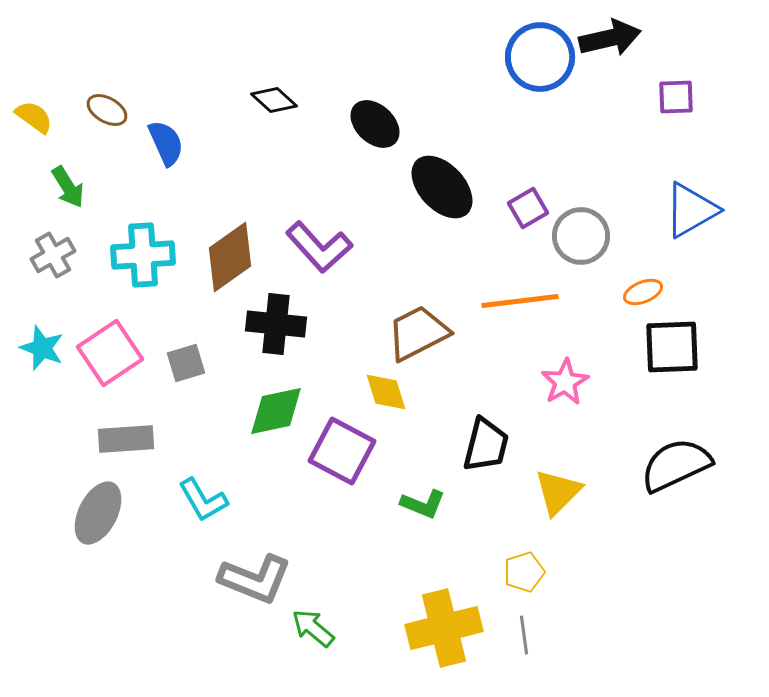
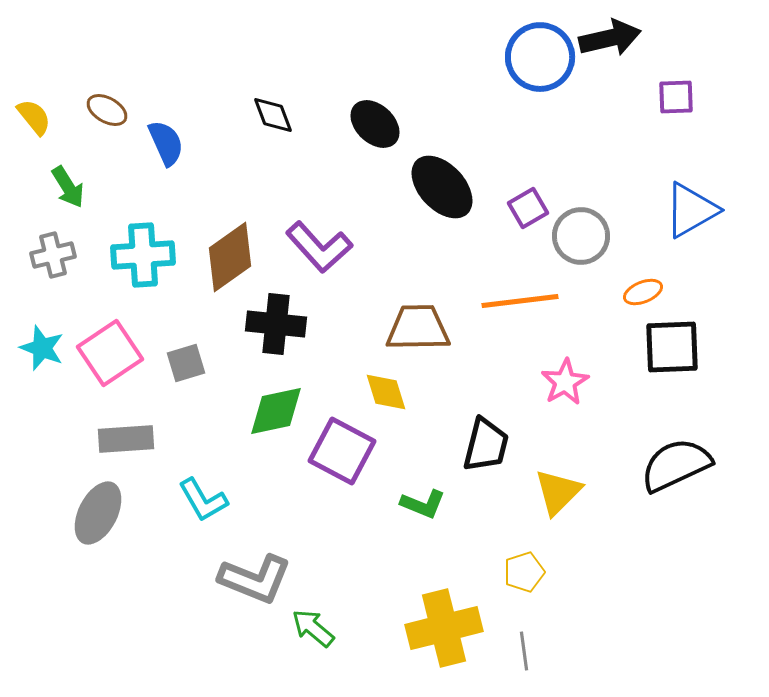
black diamond at (274, 100): moved 1 px left, 15 px down; rotated 27 degrees clockwise
yellow semicircle at (34, 117): rotated 15 degrees clockwise
gray cross at (53, 255): rotated 15 degrees clockwise
brown trapezoid at (418, 333): moved 5 px up; rotated 26 degrees clockwise
gray line at (524, 635): moved 16 px down
